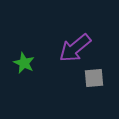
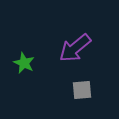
gray square: moved 12 px left, 12 px down
